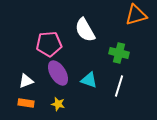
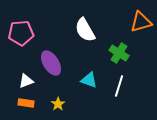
orange triangle: moved 5 px right, 7 px down
pink pentagon: moved 28 px left, 11 px up
green cross: rotated 18 degrees clockwise
purple ellipse: moved 7 px left, 10 px up
yellow star: rotated 24 degrees clockwise
